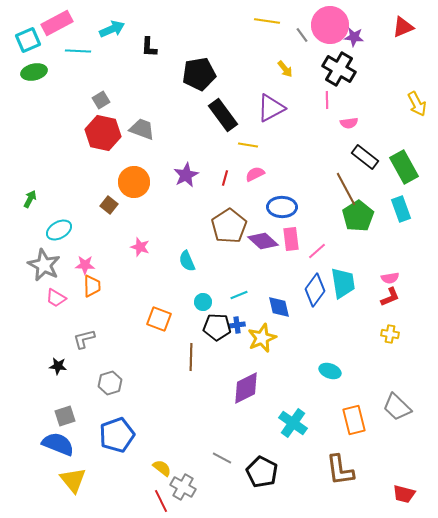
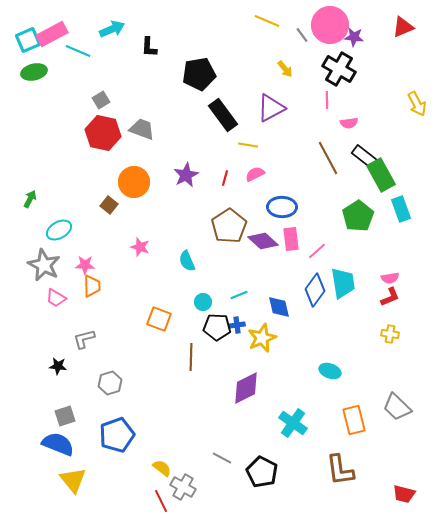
yellow line at (267, 21): rotated 15 degrees clockwise
pink rectangle at (57, 23): moved 5 px left, 11 px down
cyan line at (78, 51): rotated 20 degrees clockwise
green rectangle at (404, 167): moved 23 px left, 8 px down
brown line at (346, 189): moved 18 px left, 31 px up
